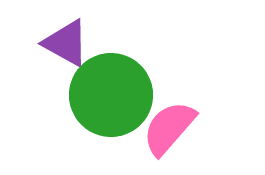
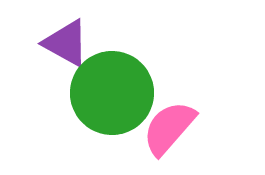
green circle: moved 1 px right, 2 px up
